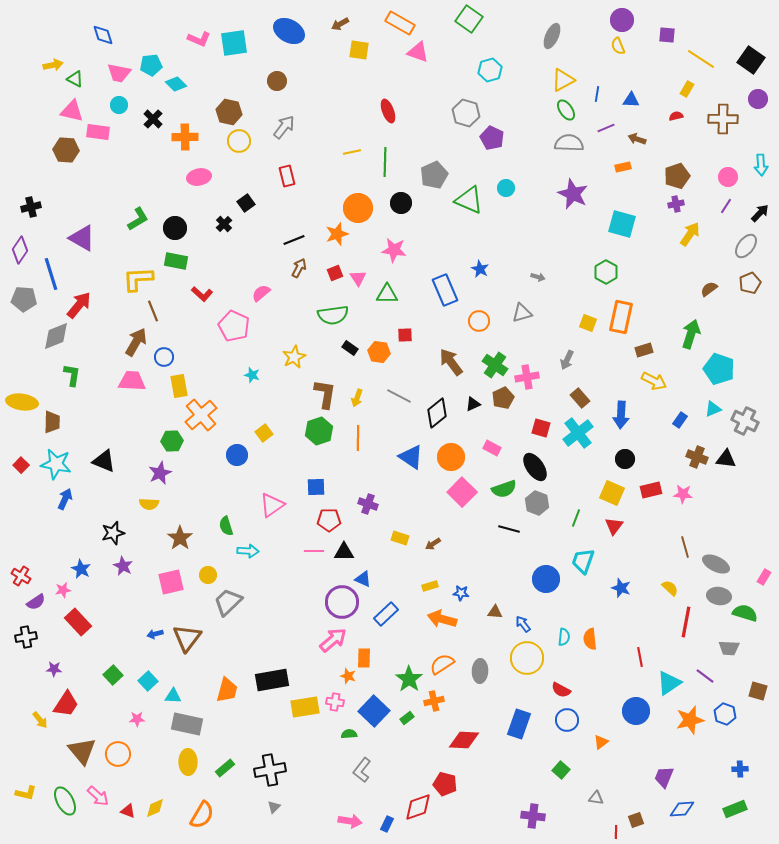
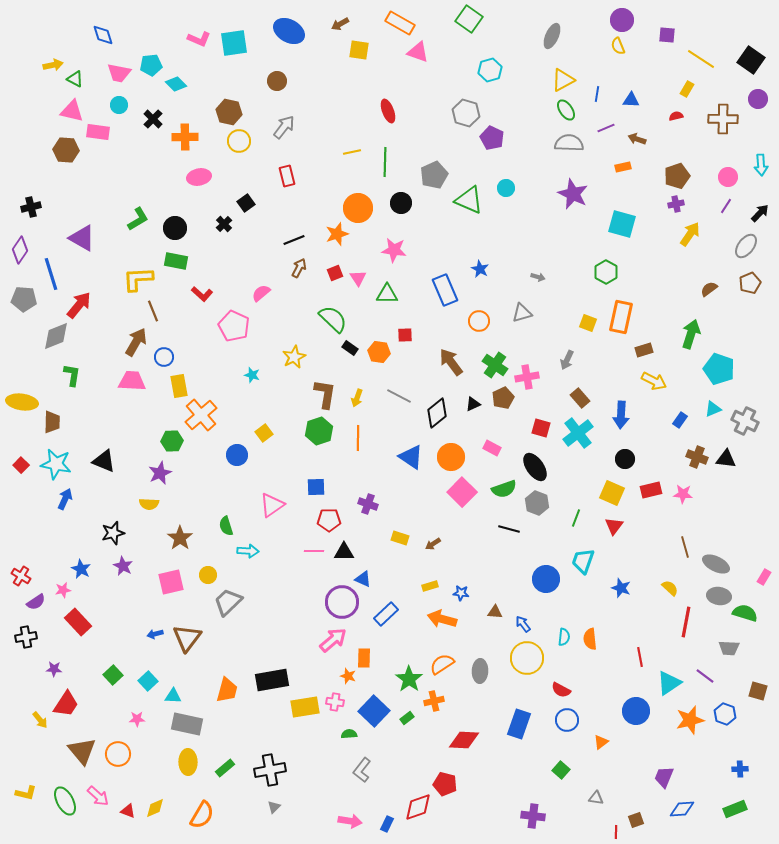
green semicircle at (333, 315): moved 4 px down; rotated 128 degrees counterclockwise
